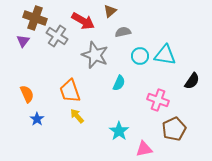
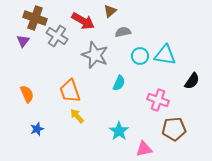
blue star: moved 10 px down; rotated 16 degrees clockwise
brown pentagon: rotated 20 degrees clockwise
